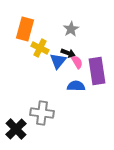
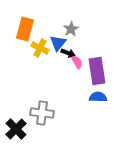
blue triangle: moved 18 px up
blue semicircle: moved 22 px right, 11 px down
